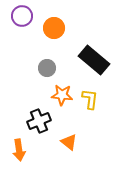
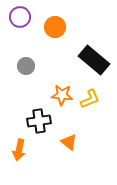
purple circle: moved 2 px left, 1 px down
orange circle: moved 1 px right, 1 px up
gray circle: moved 21 px left, 2 px up
yellow L-shape: rotated 60 degrees clockwise
black cross: rotated 15 degrees clockwise
orange arrow: rotated 20 degrees clockwise
